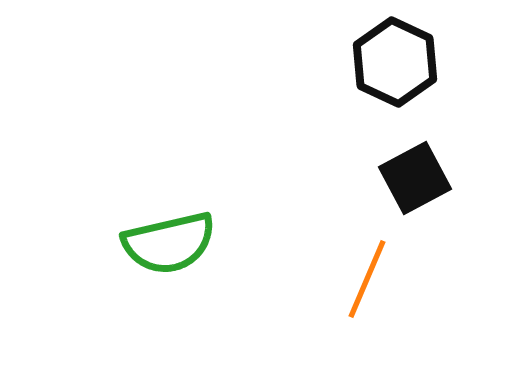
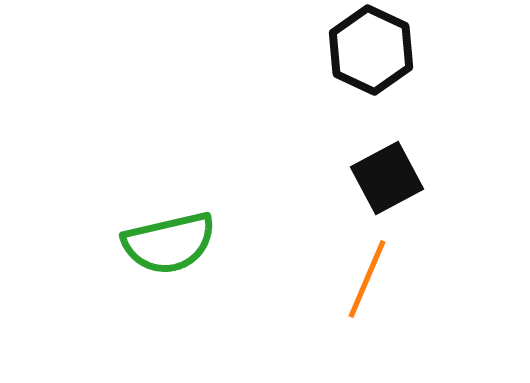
black hexagon: moved 24 px left, 12 px up
black square: moved 28 px left
